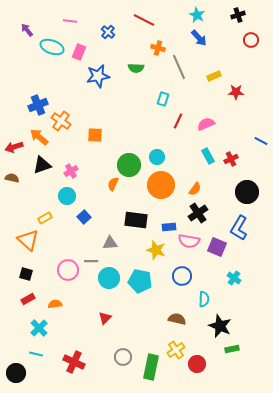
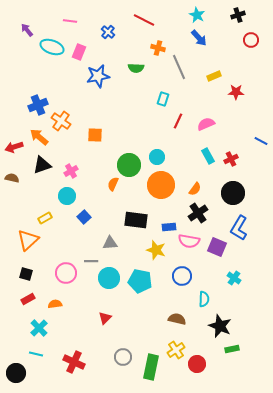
black circle at (247, 192): moved 14 px left, 1 px down
orange triangle at (28, 240): rotated 35 degrees clockwise
pink circle at (68, 270): moved 2 px left, 3 px down
